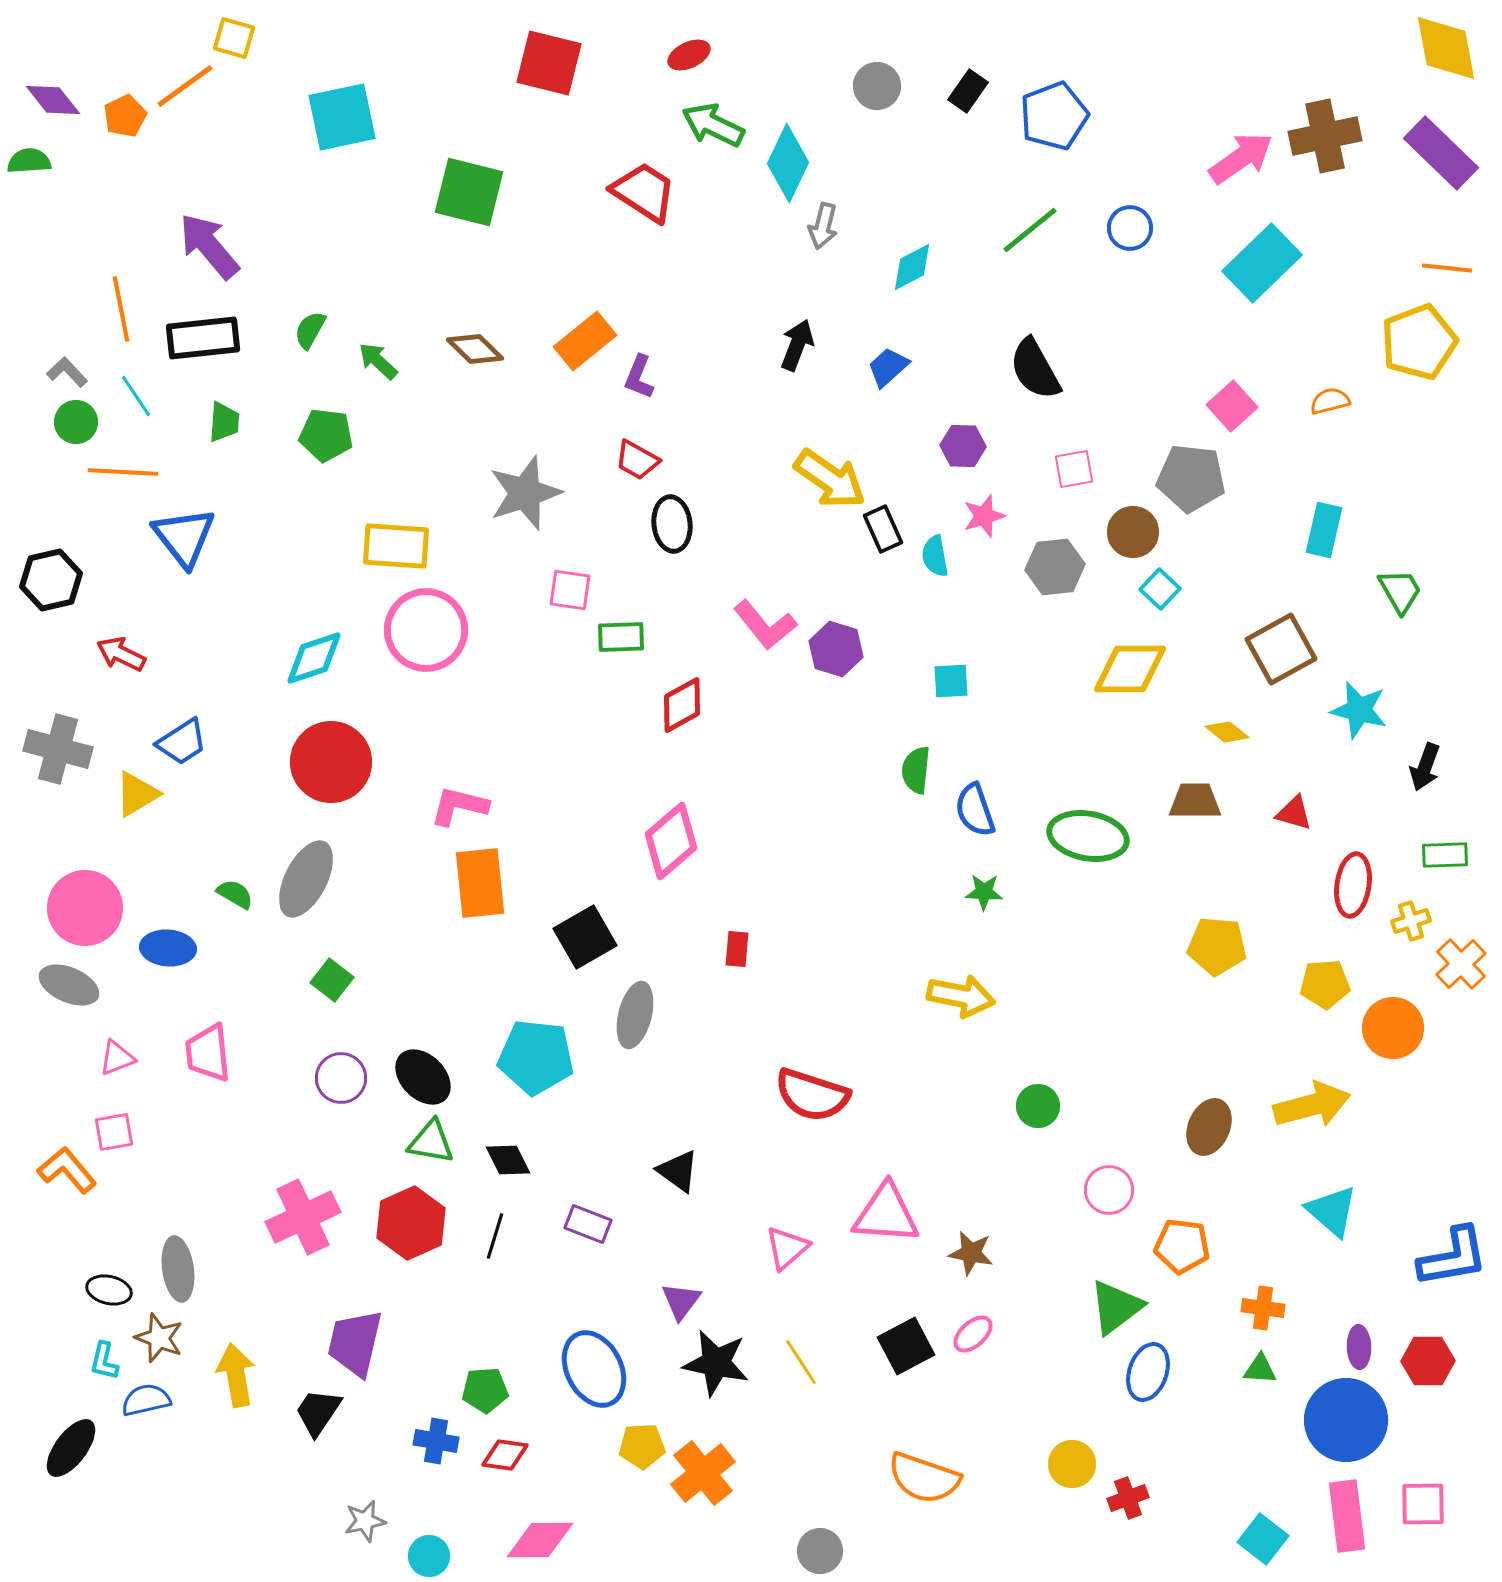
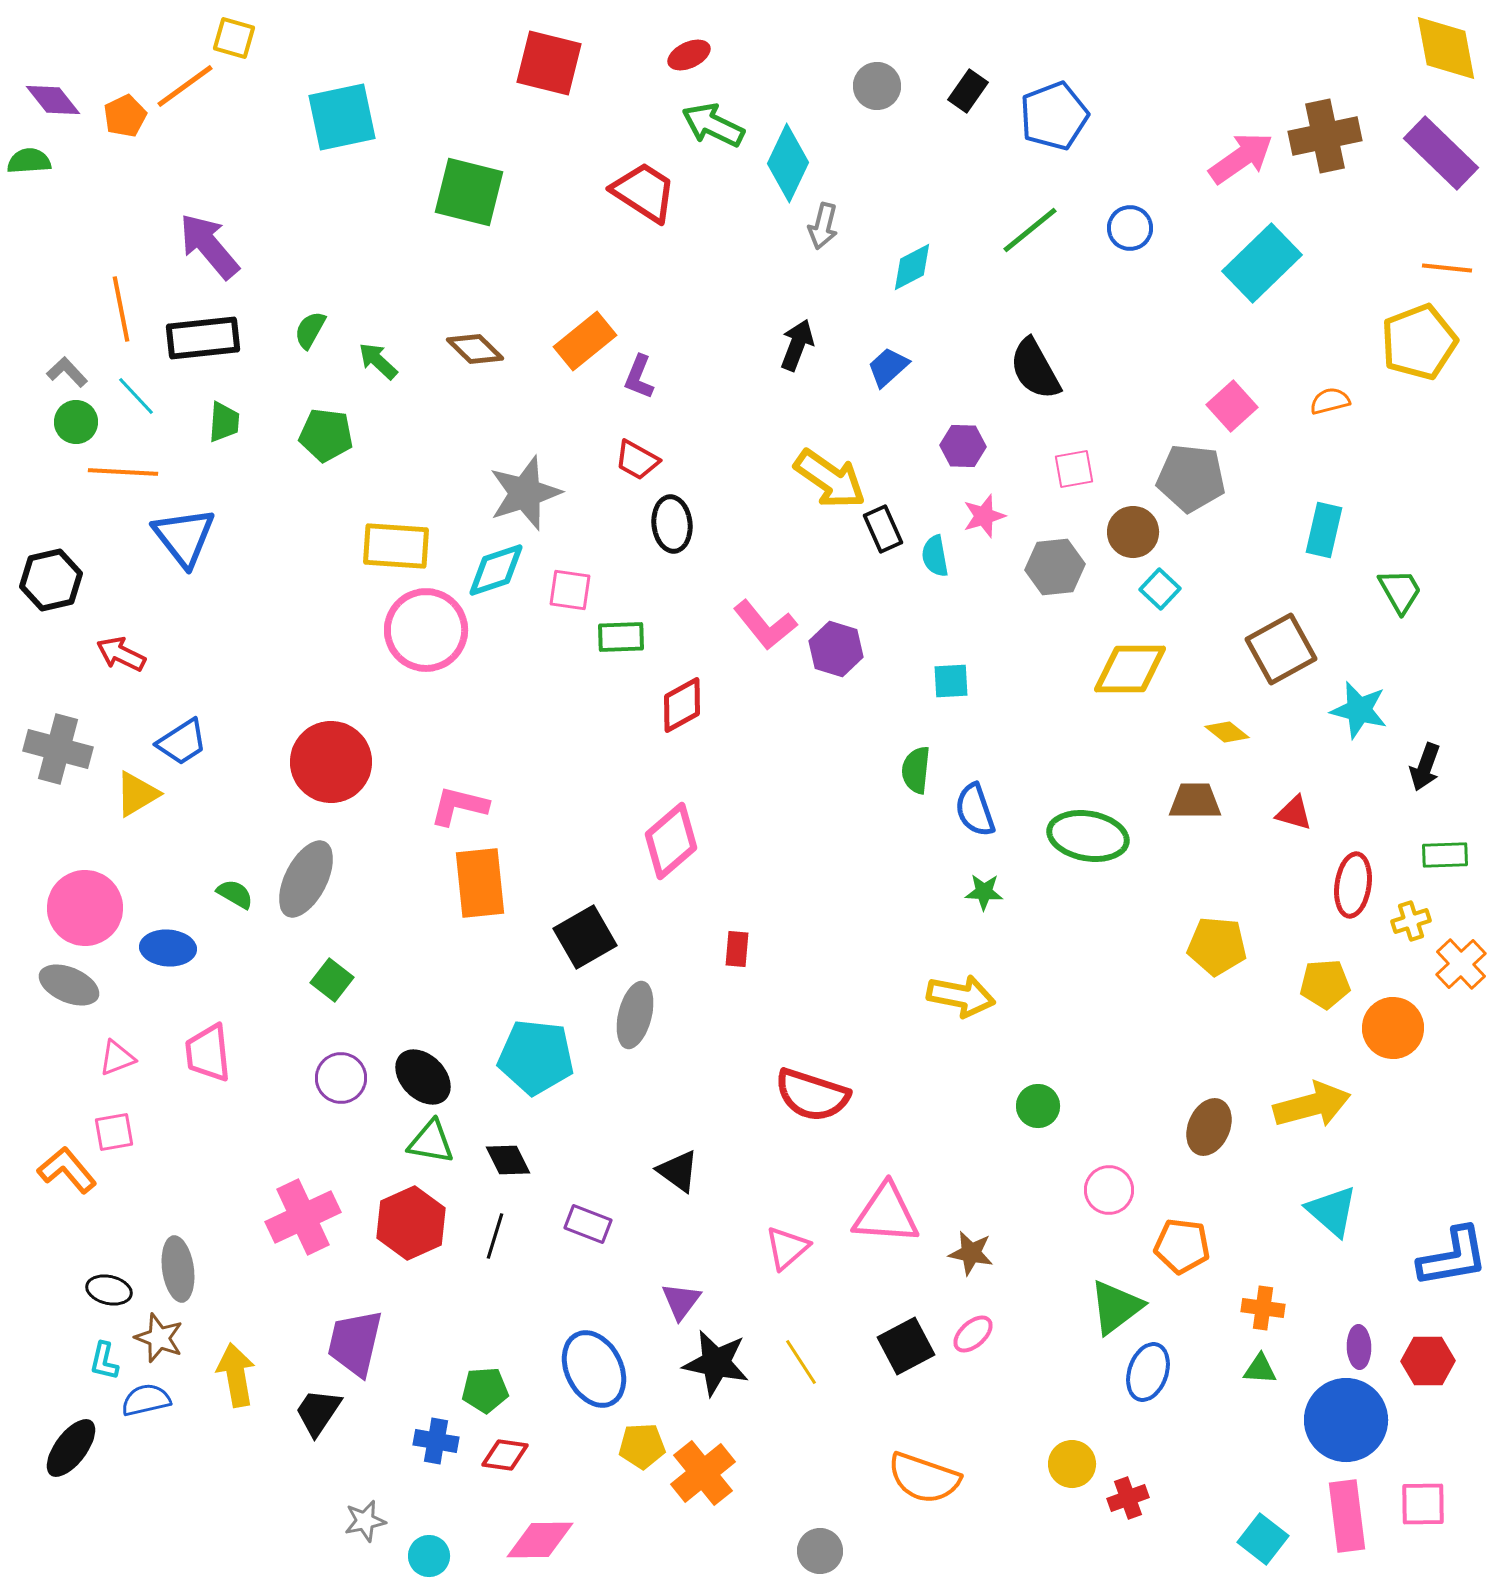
cyan line at (136, 396): rotated 9 degrees counterclockwise
cyan diamond at (314, 658): moved 182 px right, 88 px up
